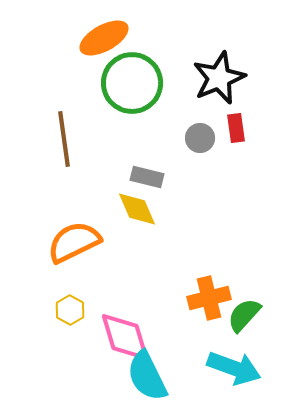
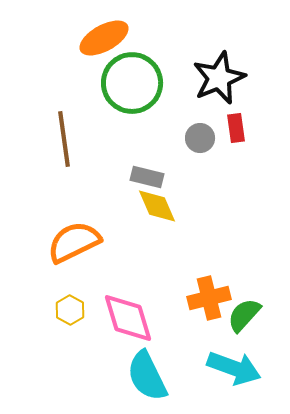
yellow diamond: moved 20 px right, 3 px up
pink diamond: moved 3 px right, 19 px up
